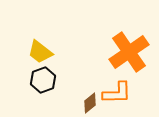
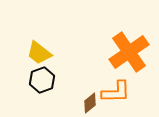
yellow trapezoid: moved 1 px left, 1 px down
black hexagon: moved 1 px left
orange L-shape: moved 1 px left, 1 px up
